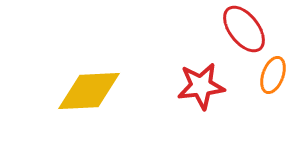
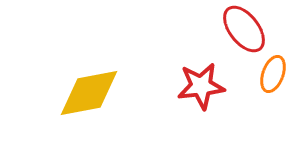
orange ellipse: moved 1 px up
yellow diamond: moved 2 px down; rotated 8 degrees counterclockwise
